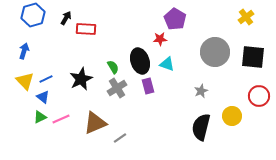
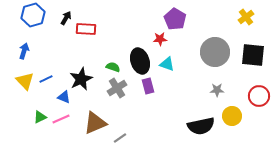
black square: moved 2 px up
green semicircle: rotated 40 degrees counterclockwise
gray star: moved 16 px right, 1 px up; rotated 24 degrees clockwise
blue triangle: moved 21 px right; rotated 16 degrees counterclockwise
black semicircle: moved 1 px up; rotated 116 degrees counterclockwise
